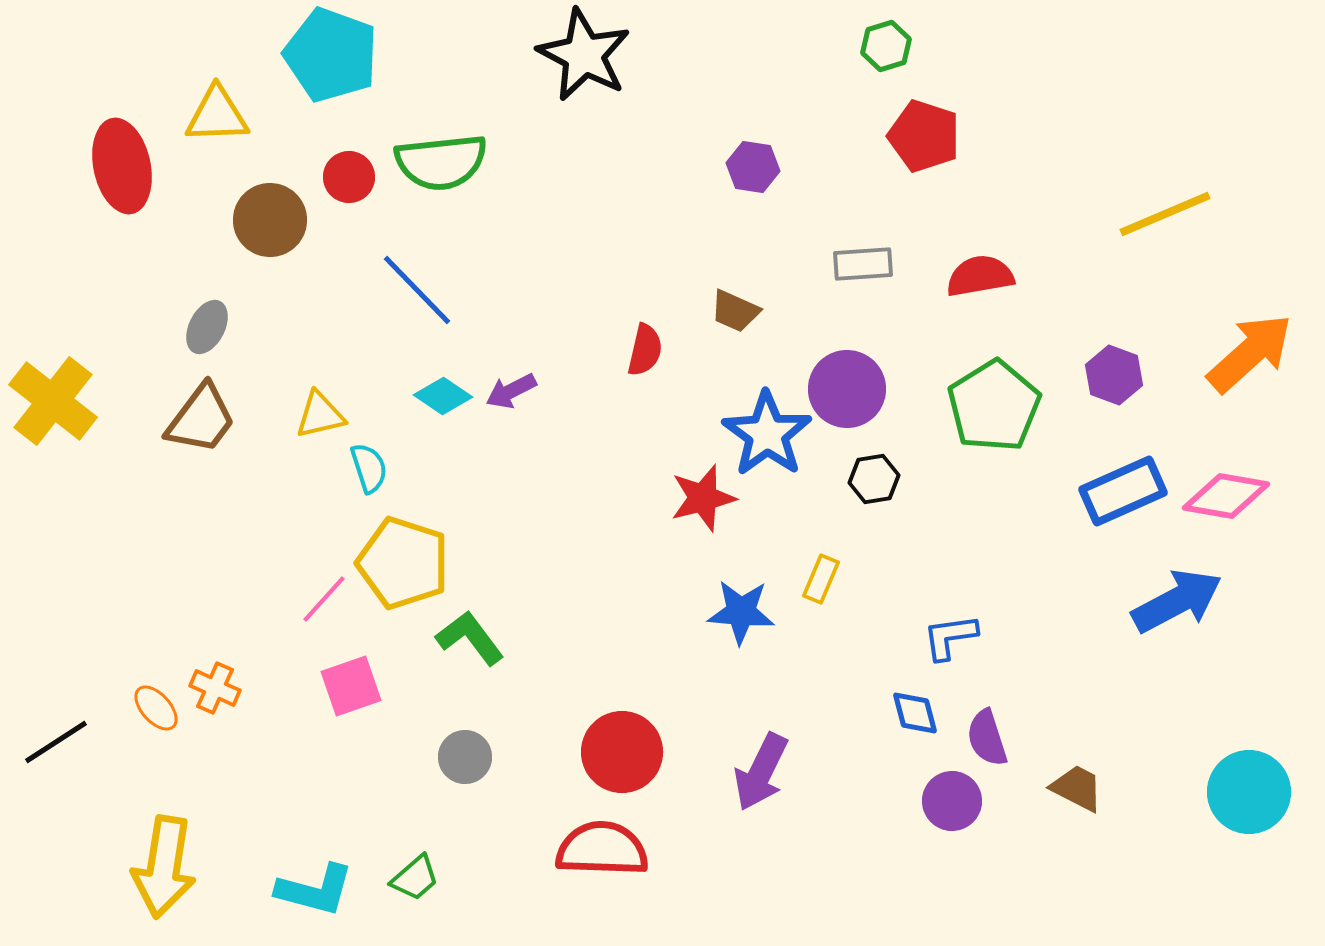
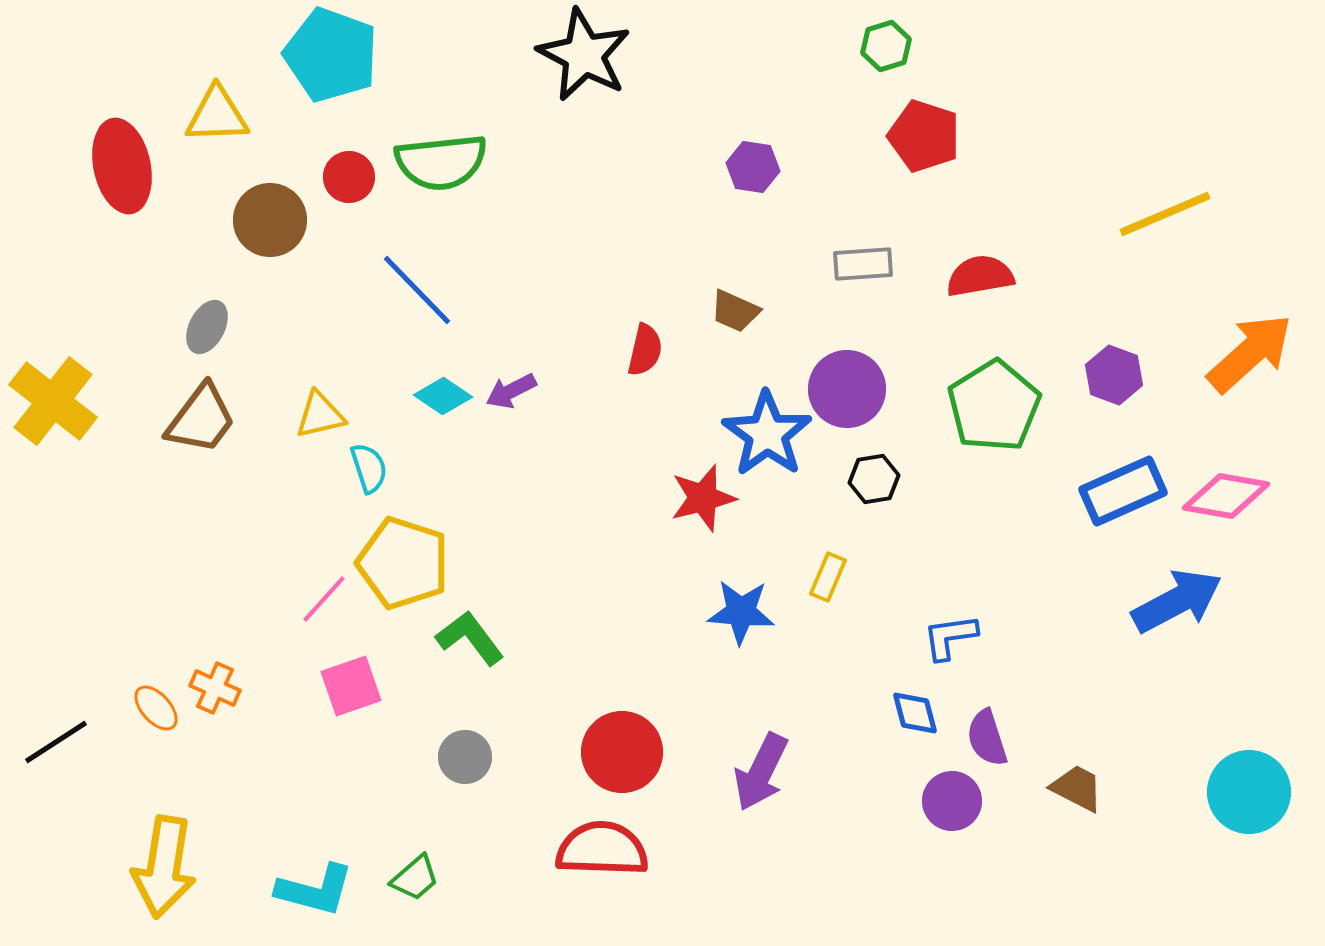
yellow rectangle at (821, 579): moved 7 px right, 2 px up
